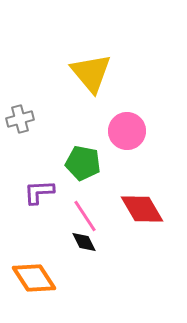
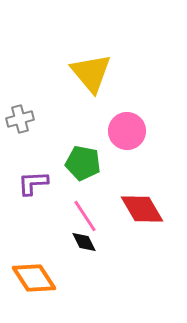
purple L-shape: moved 6 px left, 9 px up
